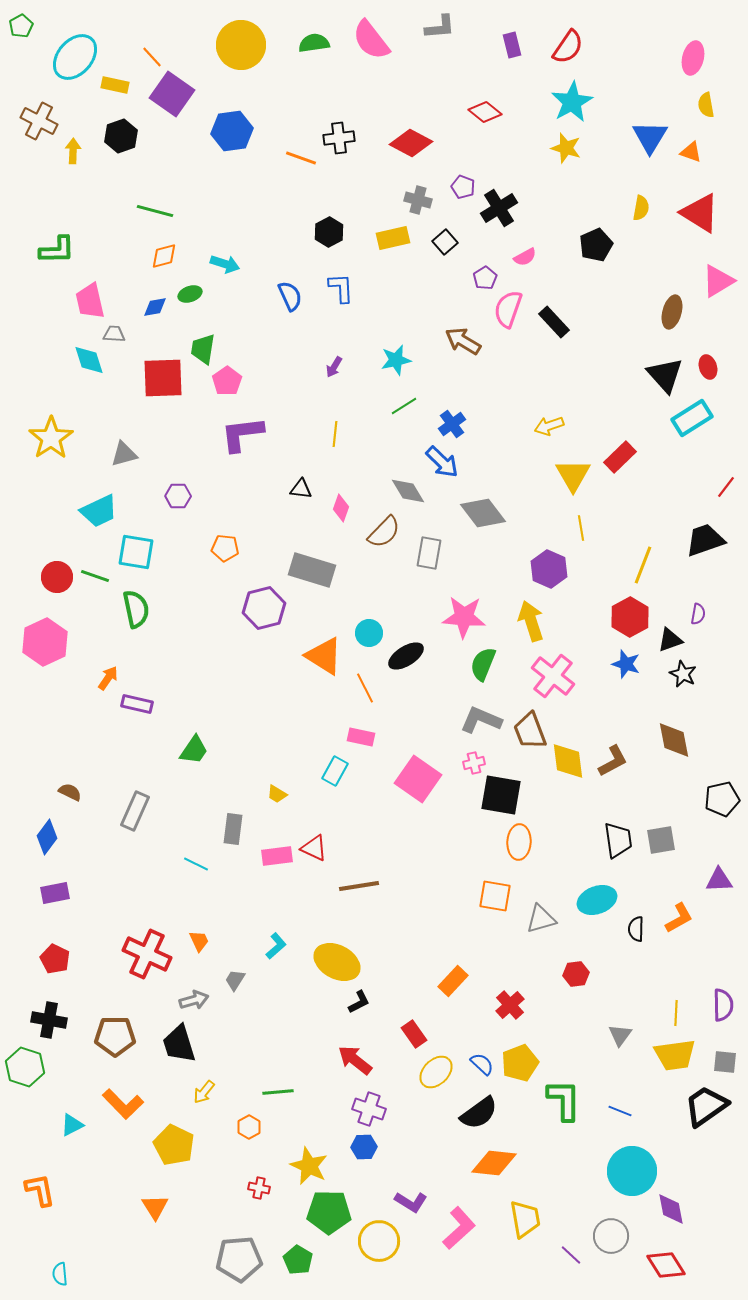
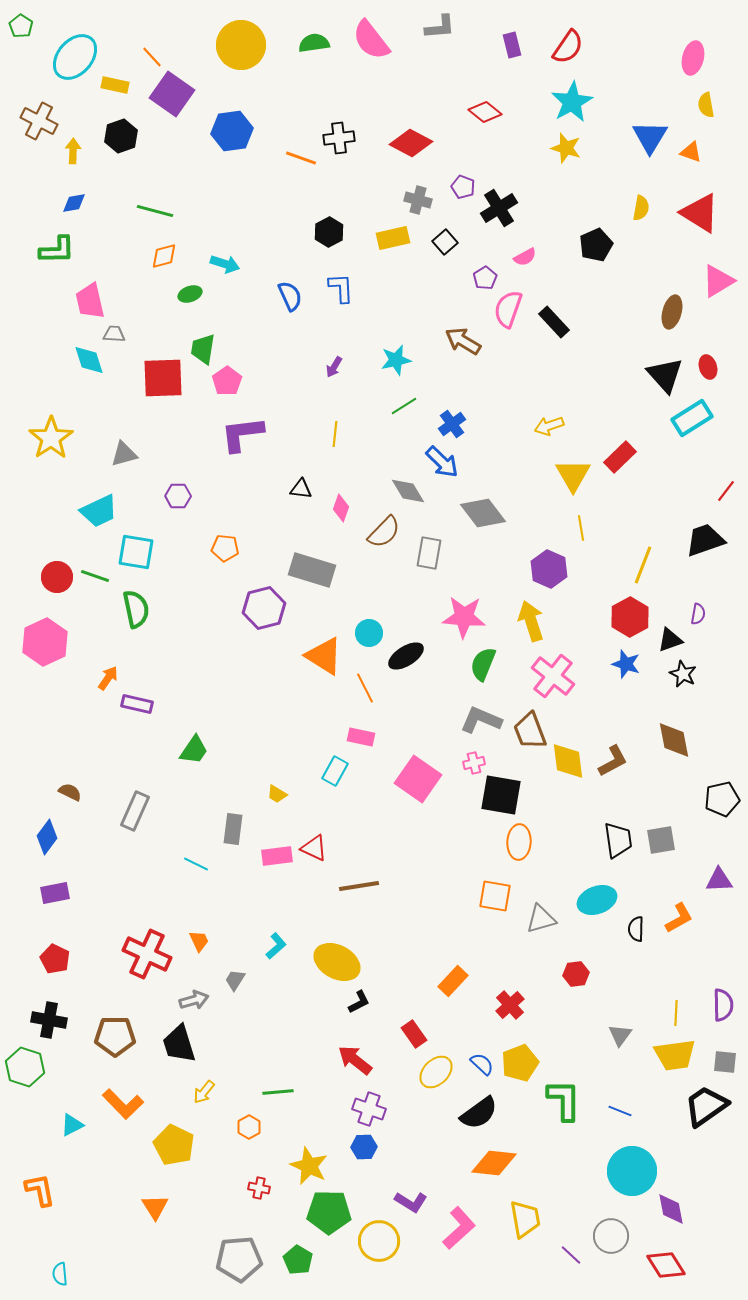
green pentagon at (21, 26): rotated 10 degrees counterclockwise
blue diamond at (155, 307): moved 81 px left, 104 px up
red line at (726, 487): moved 4 px down
